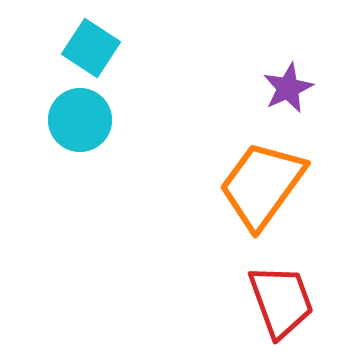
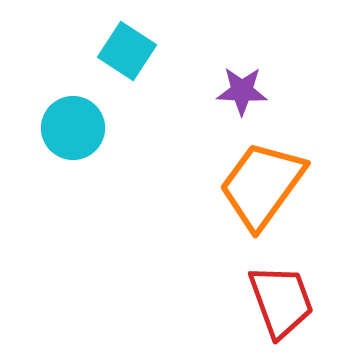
cyan square: moved 36 px right, 3 px down
purple star: moved 46 px left, 3 px down; rotated 27 degrees clockwise
cyan circle: moved 7 px left, 8 px down
